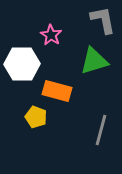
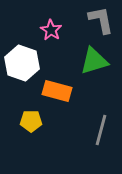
gray L-shape: moved 2 px left
pink star: moved 5 px up
white hexagon: moved 1 px up; rotated 20 degrees clockwise
yellow pentagon: moved 5 px left, 4 px down; rotated 20 degrees counterclockwise
